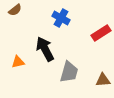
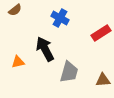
blue cross: moved 1 px left
